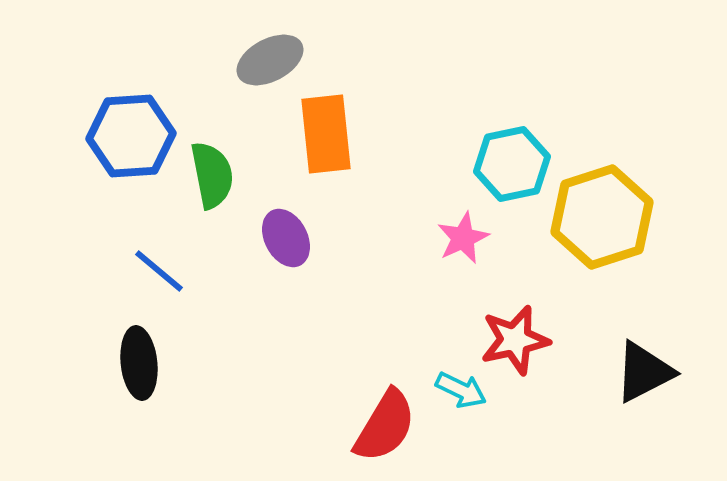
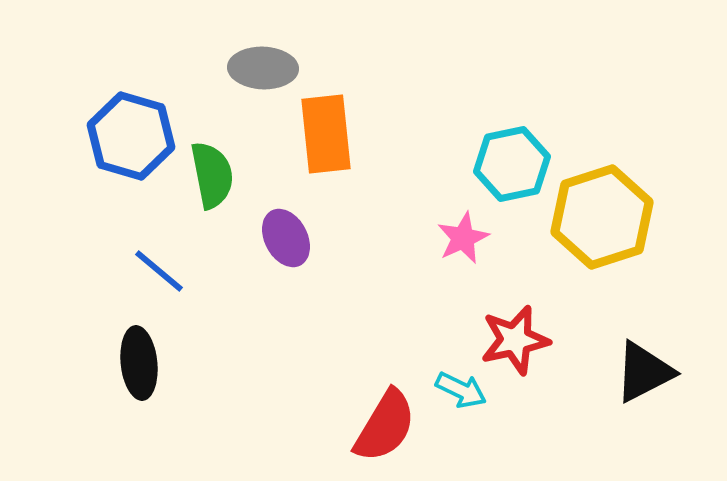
gray ellipse: moved 7 px left, 8 px down; rotated 30 degrees clockwise
blue hexagon: rotated 20 degrees clockwise
